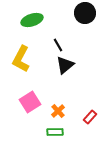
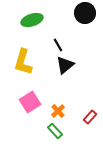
yellow L-shape: moved 2 px right, 3 px down; rotated 12 degrees counterclockwise
green rectangle: moved 1 px up; rotated 49 degrees clockwise
